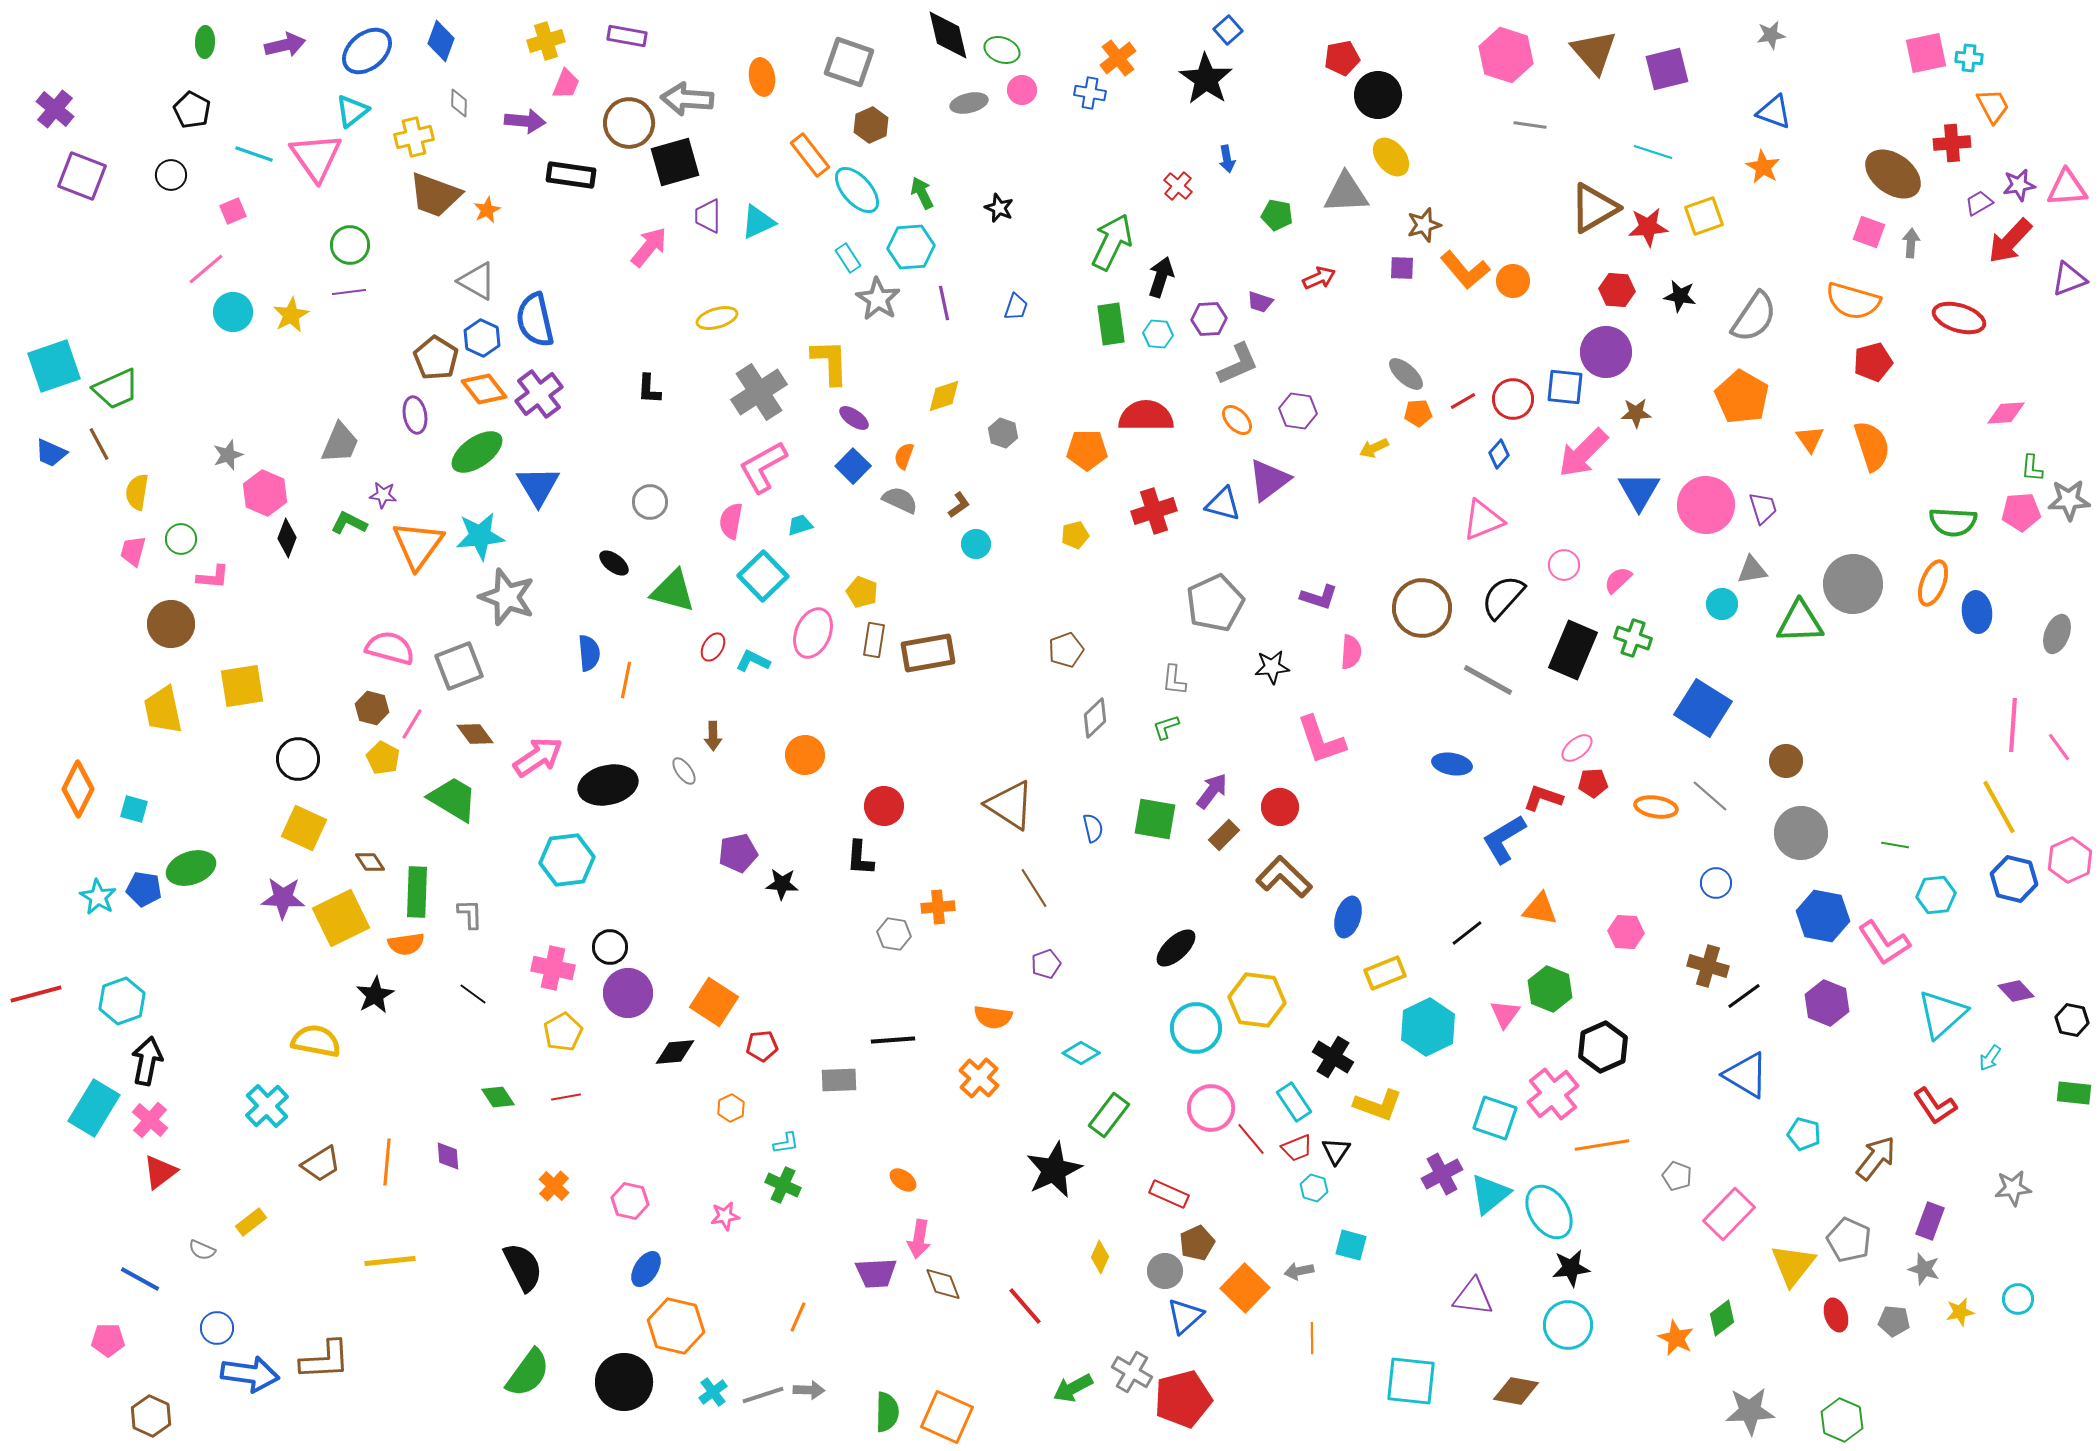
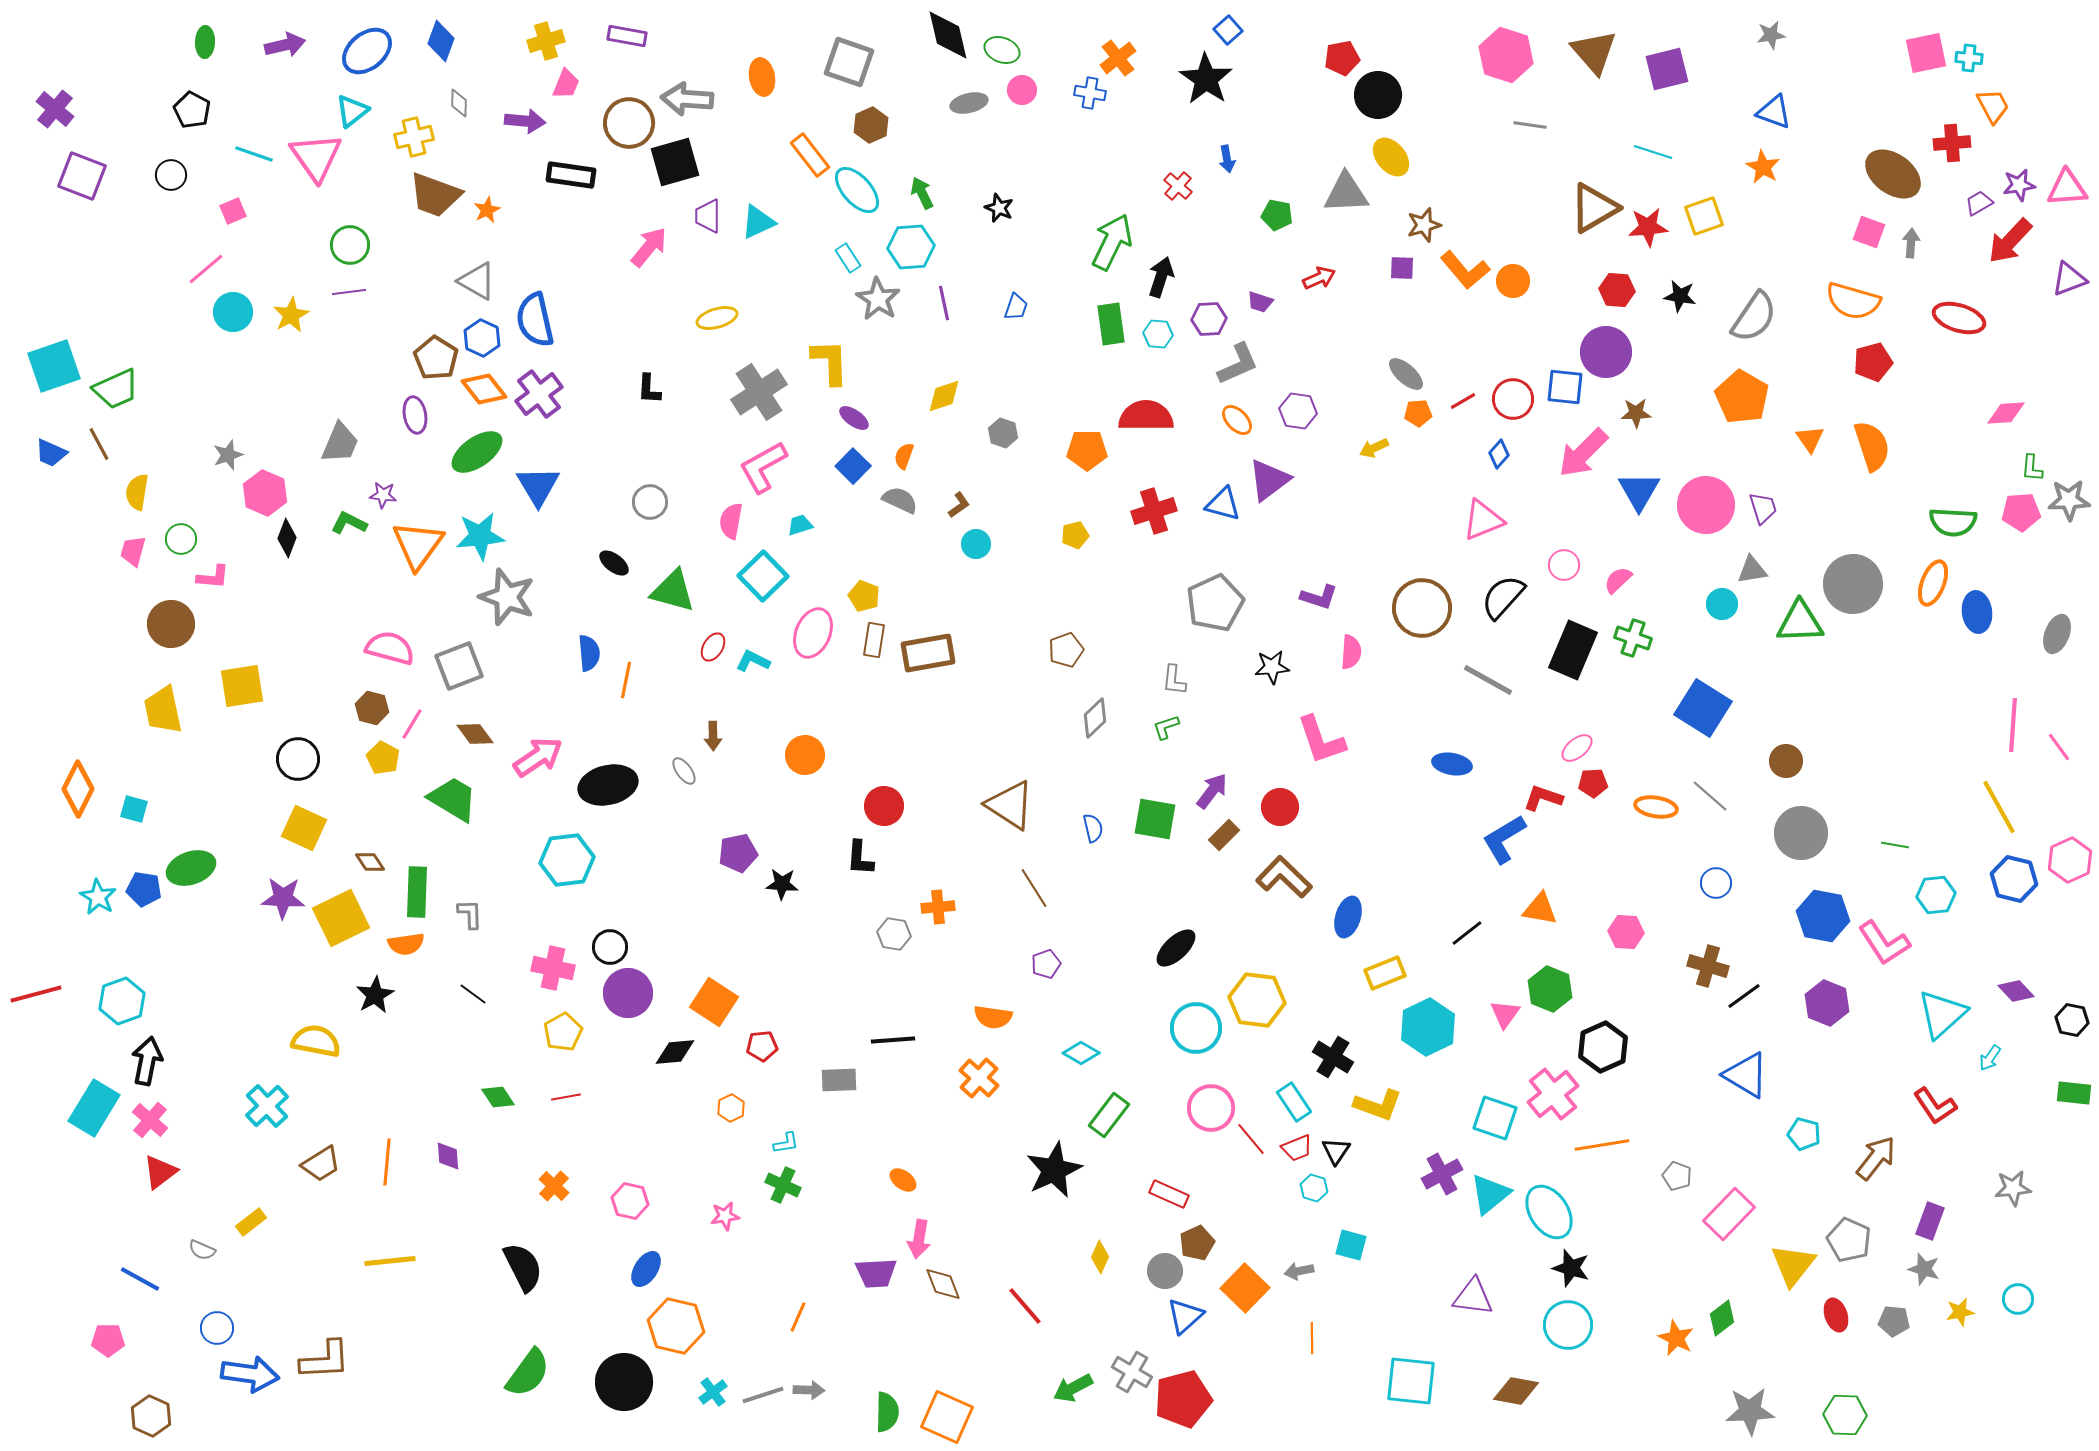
yellow pentagon at (862, 592): moved 2 px right, 4 px down
black star at (1571, 1268): rotated 24 degrees clockwise
green hexagon at (1842, 1420): moved 3 px right, 5 px up; rotated 21 degrees counterclockwise
